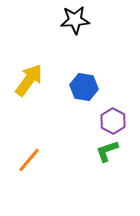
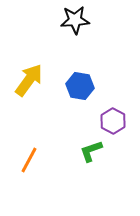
blue hexagon: moved 4 px left, 1 px up
green L-shape: moved 16 px left
orange line: rotated 12 degrees counterclockwise
